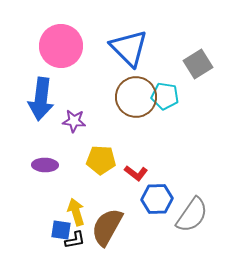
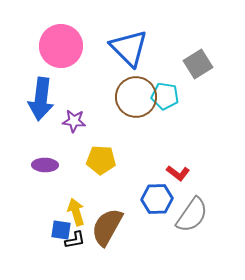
red L-shape: moved 42 px right
